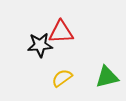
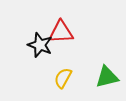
black star: rotated 25 degrees clockwise
yellow semicircle: moved 1 px right; rotated 25 degrees counterclockwise
